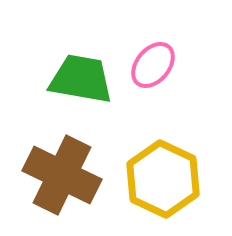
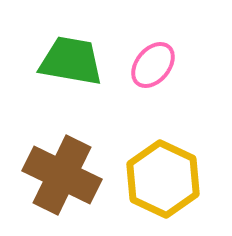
green trapezoid: moved 10 px left, 18 px up
